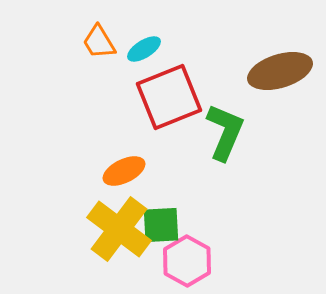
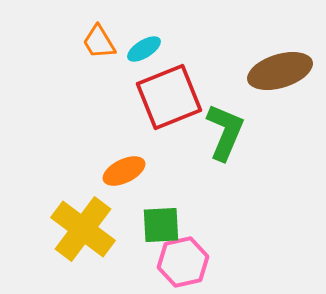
yellow cross: moved 36 px left
pink hexagon: moved 4 px left, 1 px down; rotated 18 degrees clockwise
